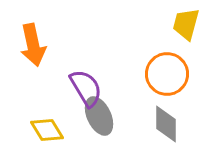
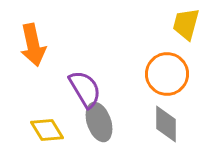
purple semicircle: moved 1 px left, 1 px down
gray ellipse: moved 6 px down; rotated 6 degrees clockwise
